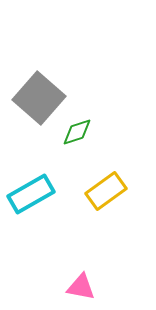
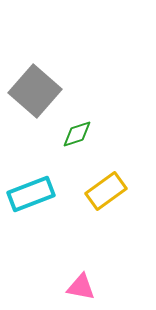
gray square: moved 4 px left, 7 px up
green diamond: moved 2 px down
cyan rectangle: rotated 9 degrees clockwise
